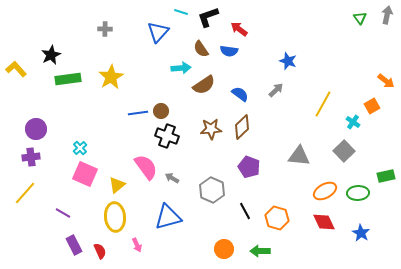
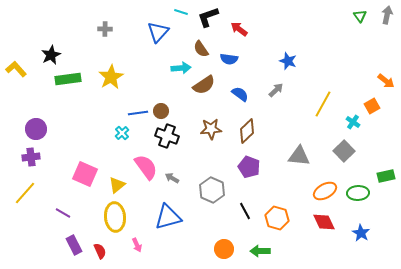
green triangle at (360, 18): moved 2 px up
blue semicircle at (229, 51): moved 8 px down
brown diamond at (242, 127): moved 5 px right, 4 px down
cyan cross at (80, 148): moved 42 px right, 15 px up
